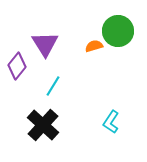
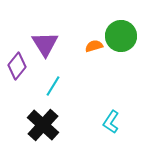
green circle: moved 3 px right, 5 px down
